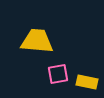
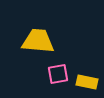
yellow trapezoid: moved 1 px right
